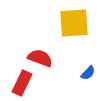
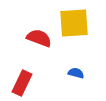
red semicircle: moved 1 px left, 20 px up
blue semicircle: moved 12 px left; rotated 119 degrees counterclockwise
